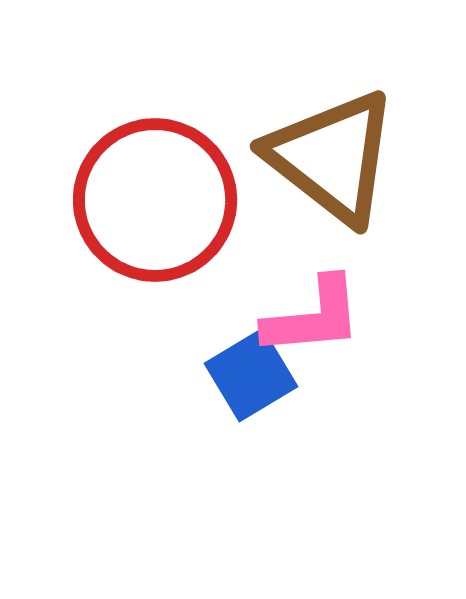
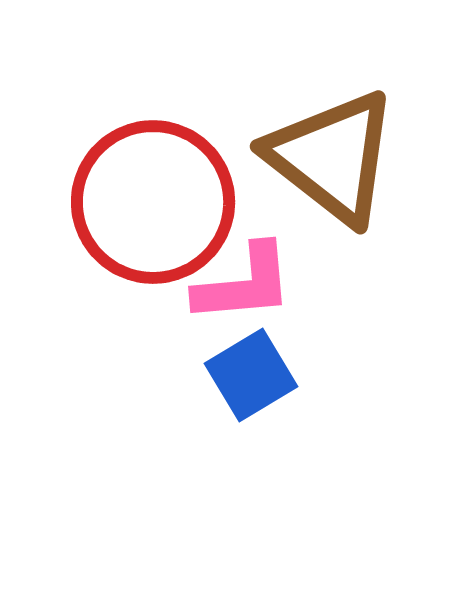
red circle: moved 2 px left, 2 px down
pink L-shape: moved 69 px left, 33 px up
